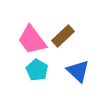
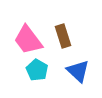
brown rectangle: rotated 65 degrees counterclockwise
pink trapezoid: moved 4 px left
